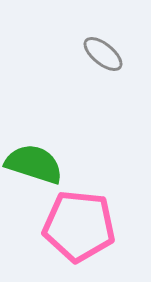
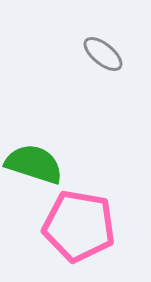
pink pentagon: rotated 4 degrees clockwise
